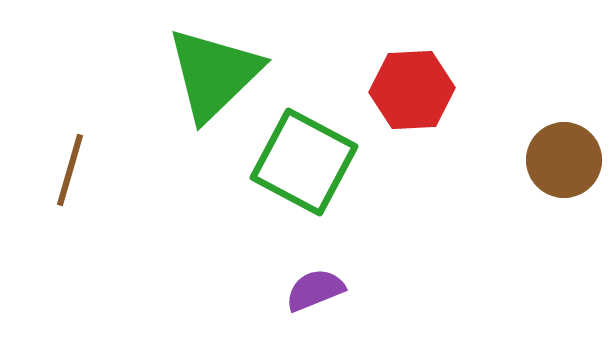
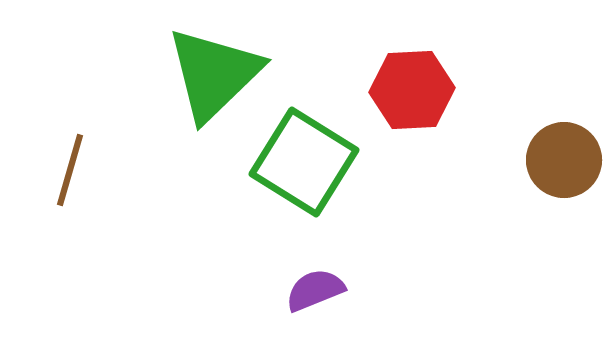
green square: rotated 4 degrees clockwise
